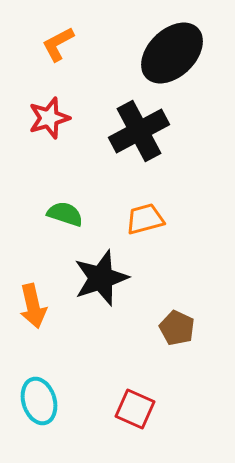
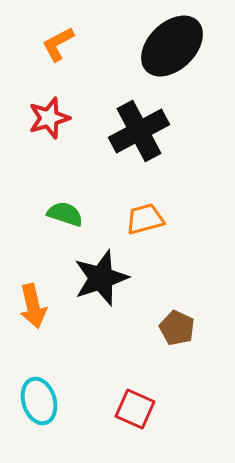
black ellipse: moved 7 px up
